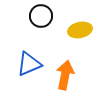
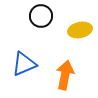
blue triangle: moved 5 px left
